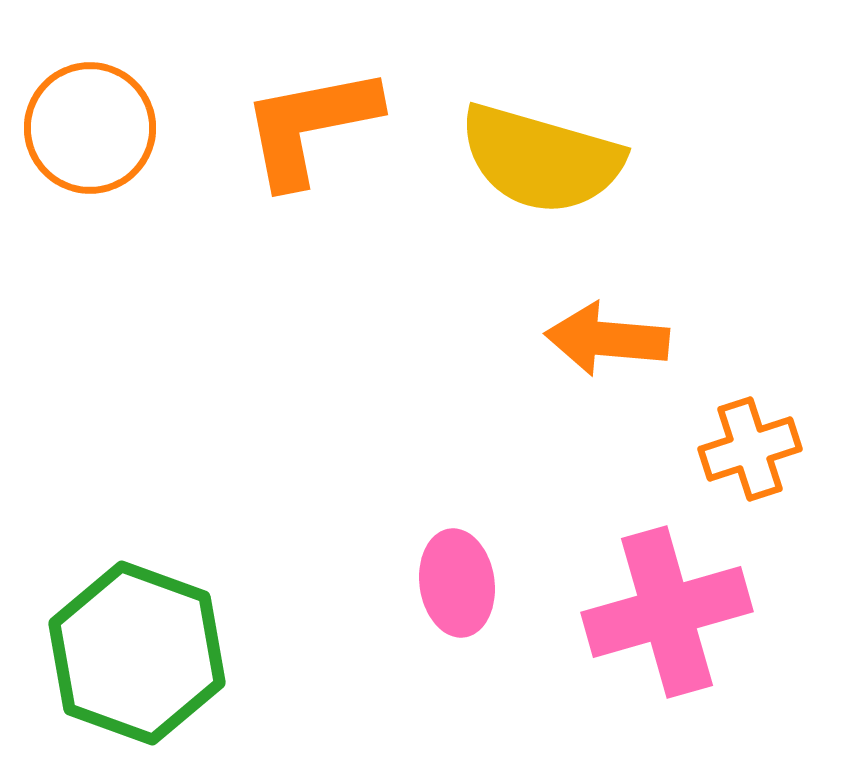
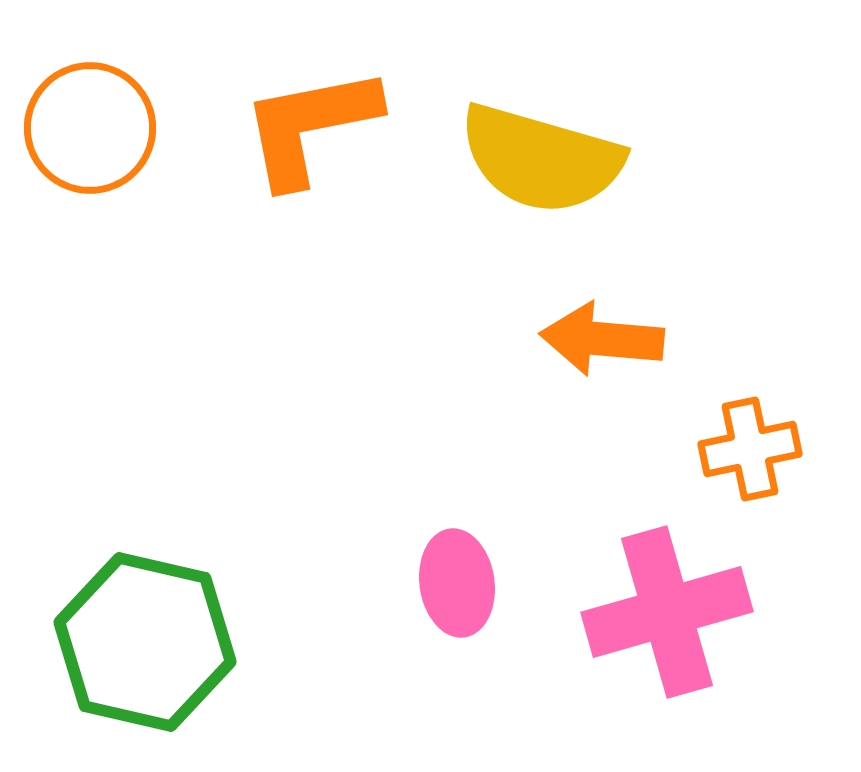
orange arrow: moved 5 px left
orange cross: rotated 6 degrees clockwise
green hexagon: moved 8 px right, 11 px up; rotated 7 degrees counterclockwise
